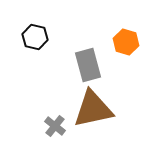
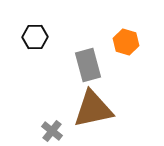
black hexagon: rotated 15 degrees counterclockwise
gray cross: moved 3 px left, 5 px down
